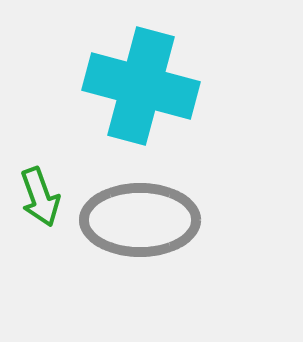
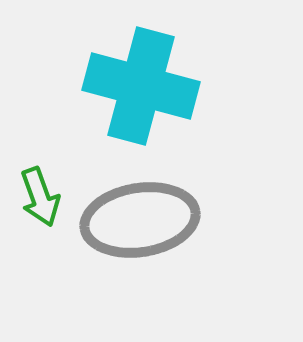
gray ellipse: rotated 9 degrees counterclockwise
